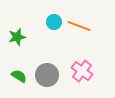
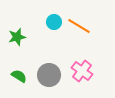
orange line: rotated 10 degrees clockwise
gray circle: moved 2 px right
